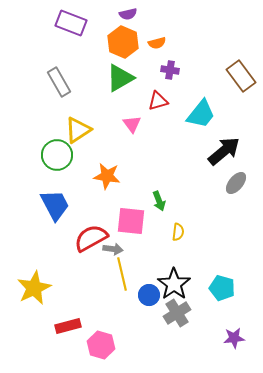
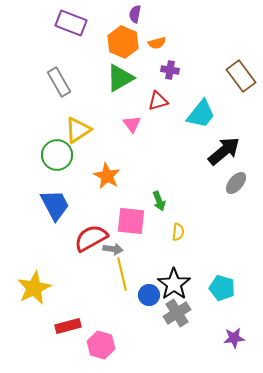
purple semicircle: moved 7 px right; rotated 114 degrees clockwise
orange star: rotated 20 degrees clockwise
